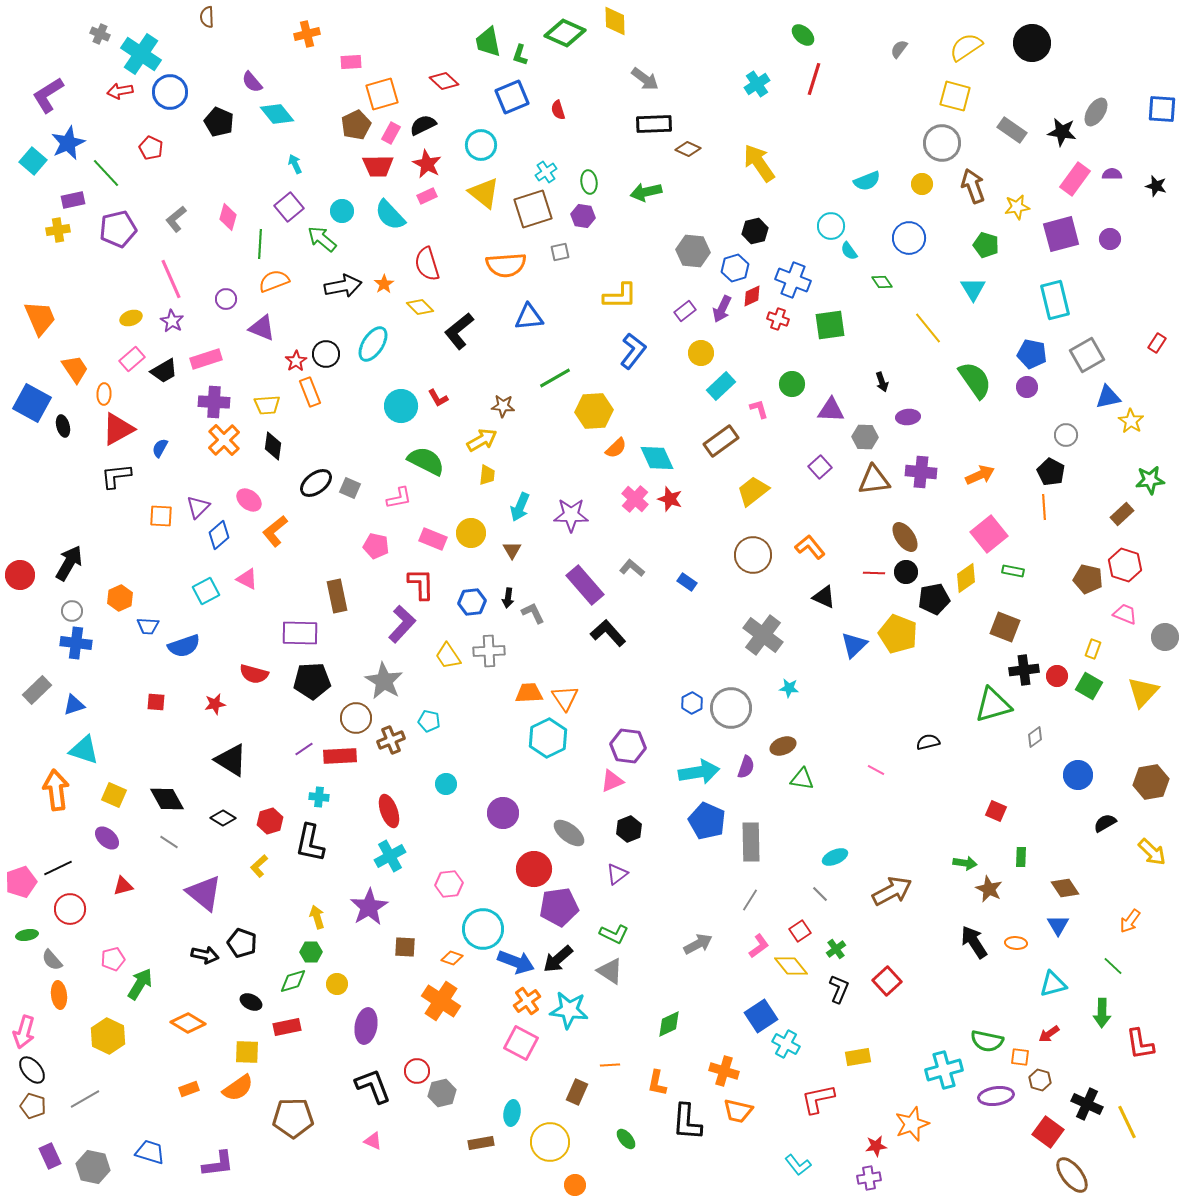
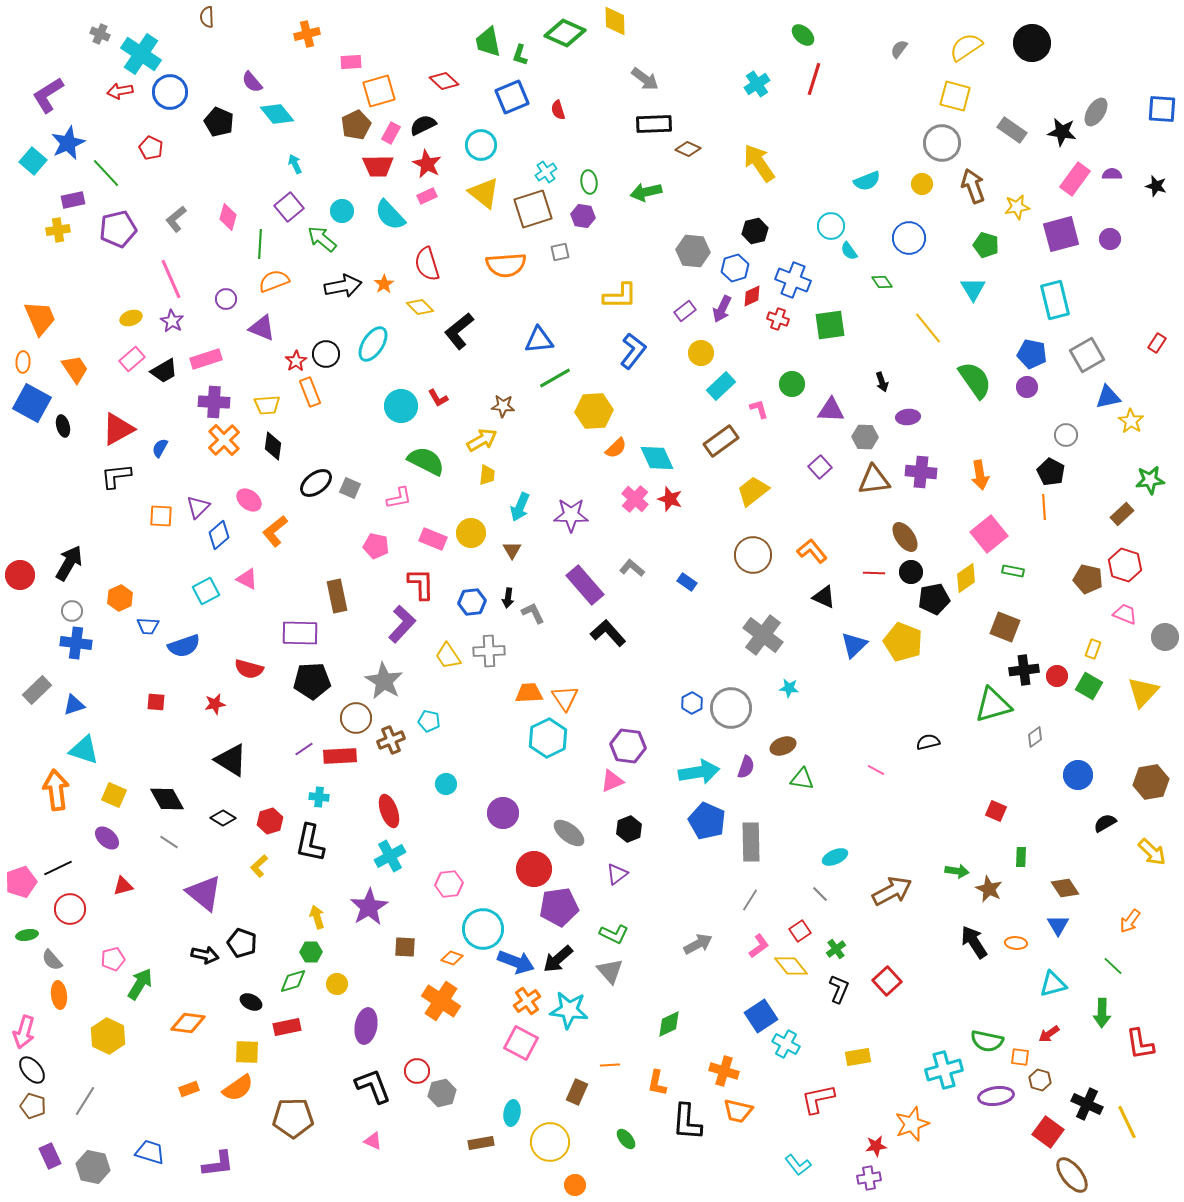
orange square at (382, 94): moved 3 px left, 3 px up
blue triangle at (529, 317): moved 10 px right, 23 px down
orange ellipse at (104, 394): moved 81 px left, 32 px up
orange arrow at (980, 475): rotated 104 degrees clockwise
orange L-shape at (810, 547): moved 2 px right, 4 px down
black circle at (906, 572): moved 5 px right
yellow pentagon at (898, 634): moved 5 px right, 8 px down
red semicircle at (254, 674): moved 5 px left, 5 px up
green arrow at (965, 863): moved 8 px left, 8 px down
gray triangle at (610, 971): rotated 16 degrees clockwise
orange diamond at (188, 1023): rotated 24 degrees counterclockwise
gray line at (85, 1099): moved 2 px down; rotated 28 degrees counterclockwise
